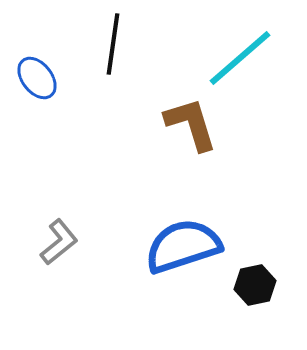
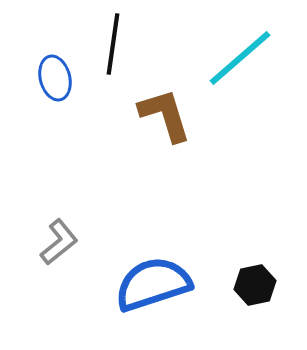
blue ellipse: moved 18 px right; rotated 24 degrees clockwise
brown L-shape: moved 26 px left, 9 px up
blue semicircle: moved 30 px left, 38 px down
